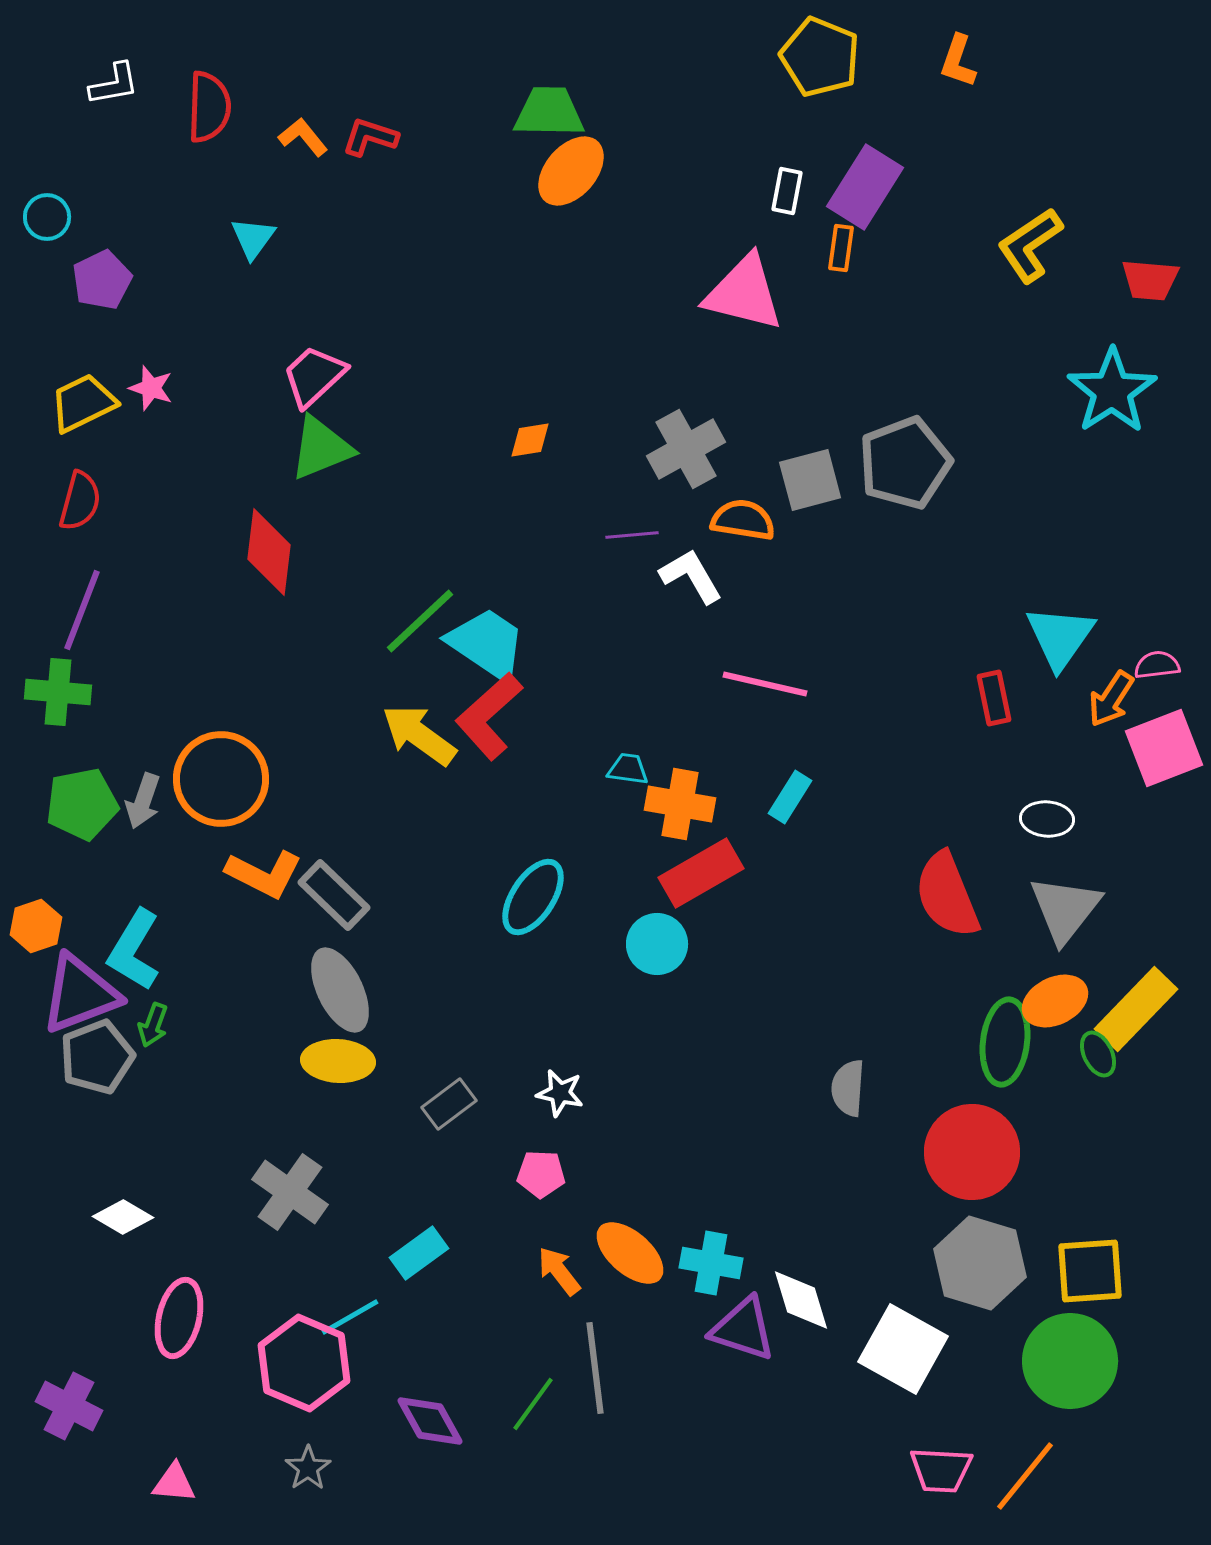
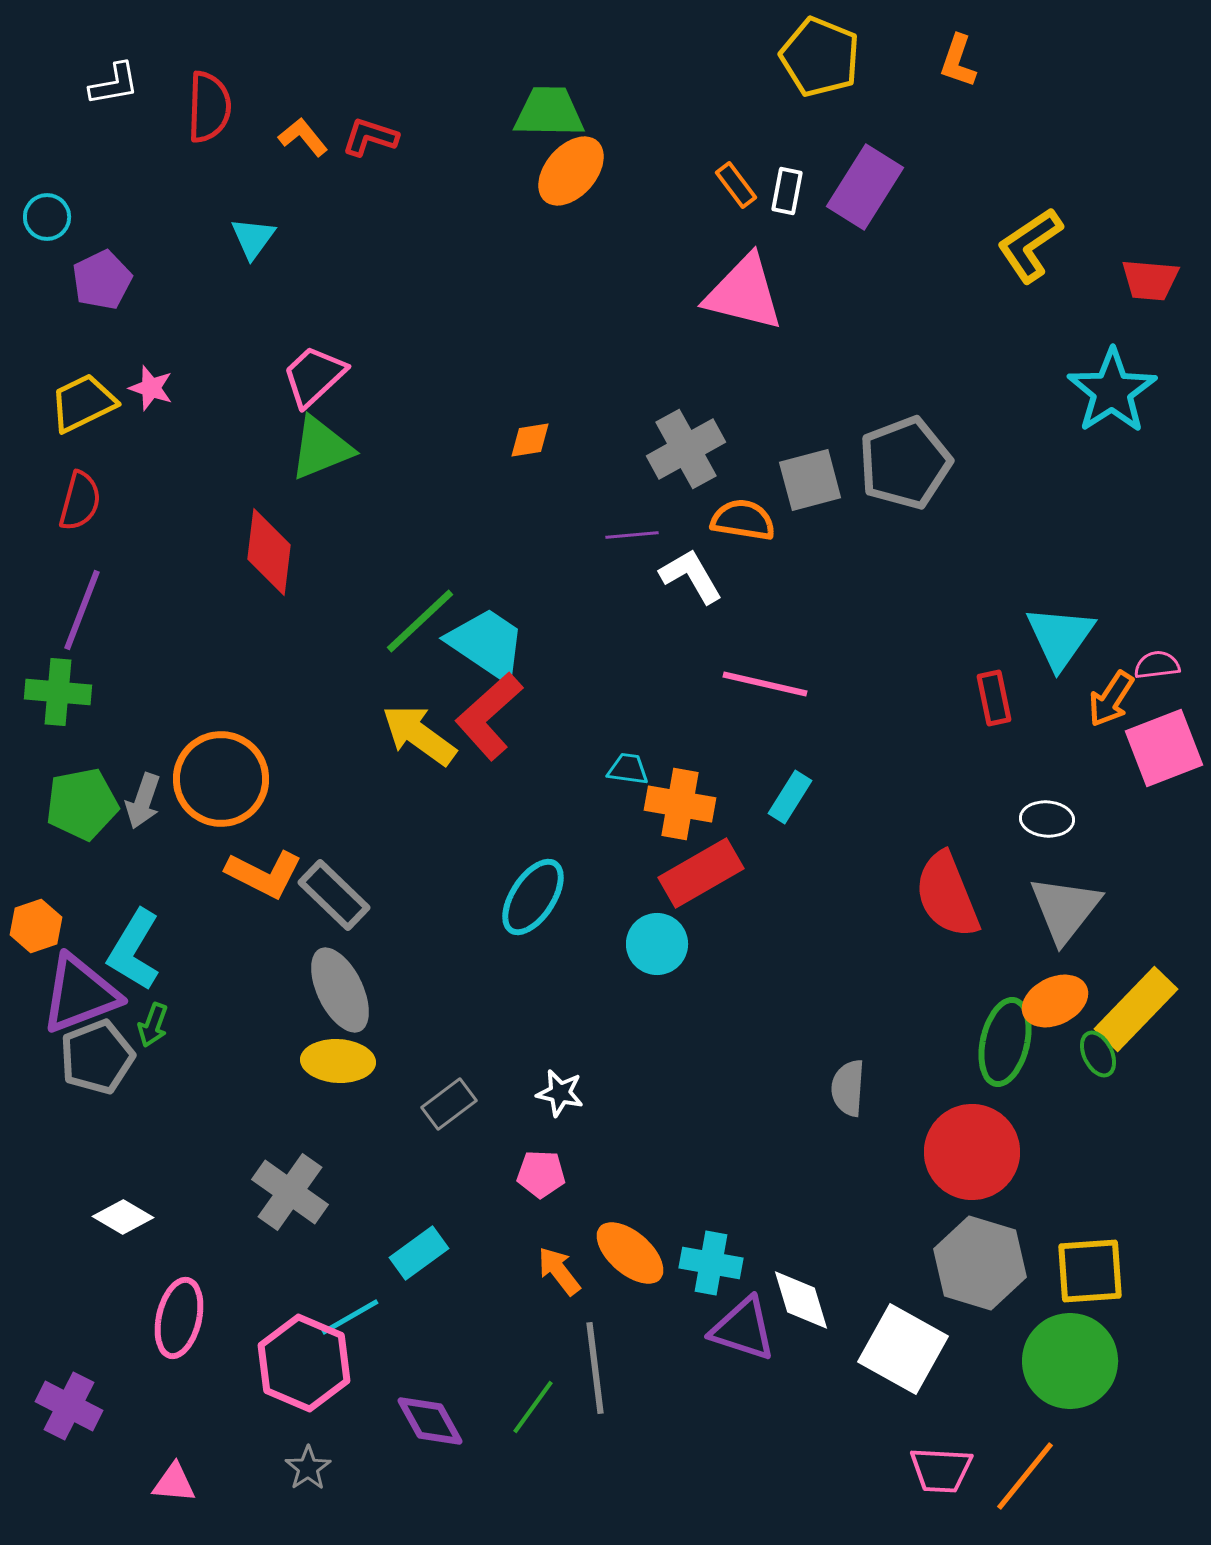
orange rectangle at (841, 248): moved 105 px left, 63 px up; rotated 45 degrees counterclockwise
green ellipse at (1005, 1042): rotated 6 degrees clockwise
green line at (533, 1404): moved 3 px down
